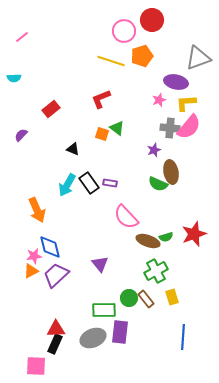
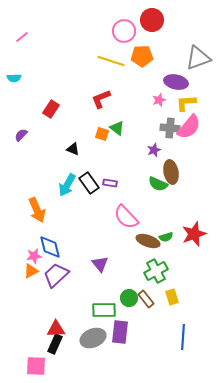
orange pentagon at (142, 56): rotated 15 degrees clockwise
red rectangle at (51, 109): rotated 18 degrees counterclockwise
